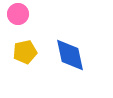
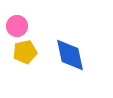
pink circle: moved 1 px left, 12 px down
